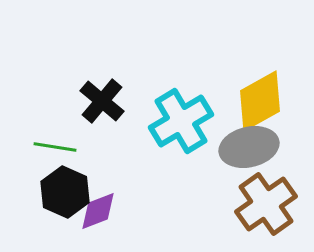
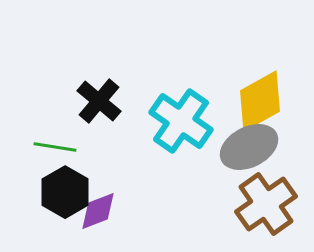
black cross: moved 3 px left
cyan cross: rotated 24 degrees counterclockwise
gray ellipse: rotated 14 degrees counterclockwise
black hexagon: rotated 6 degrees clockwise
